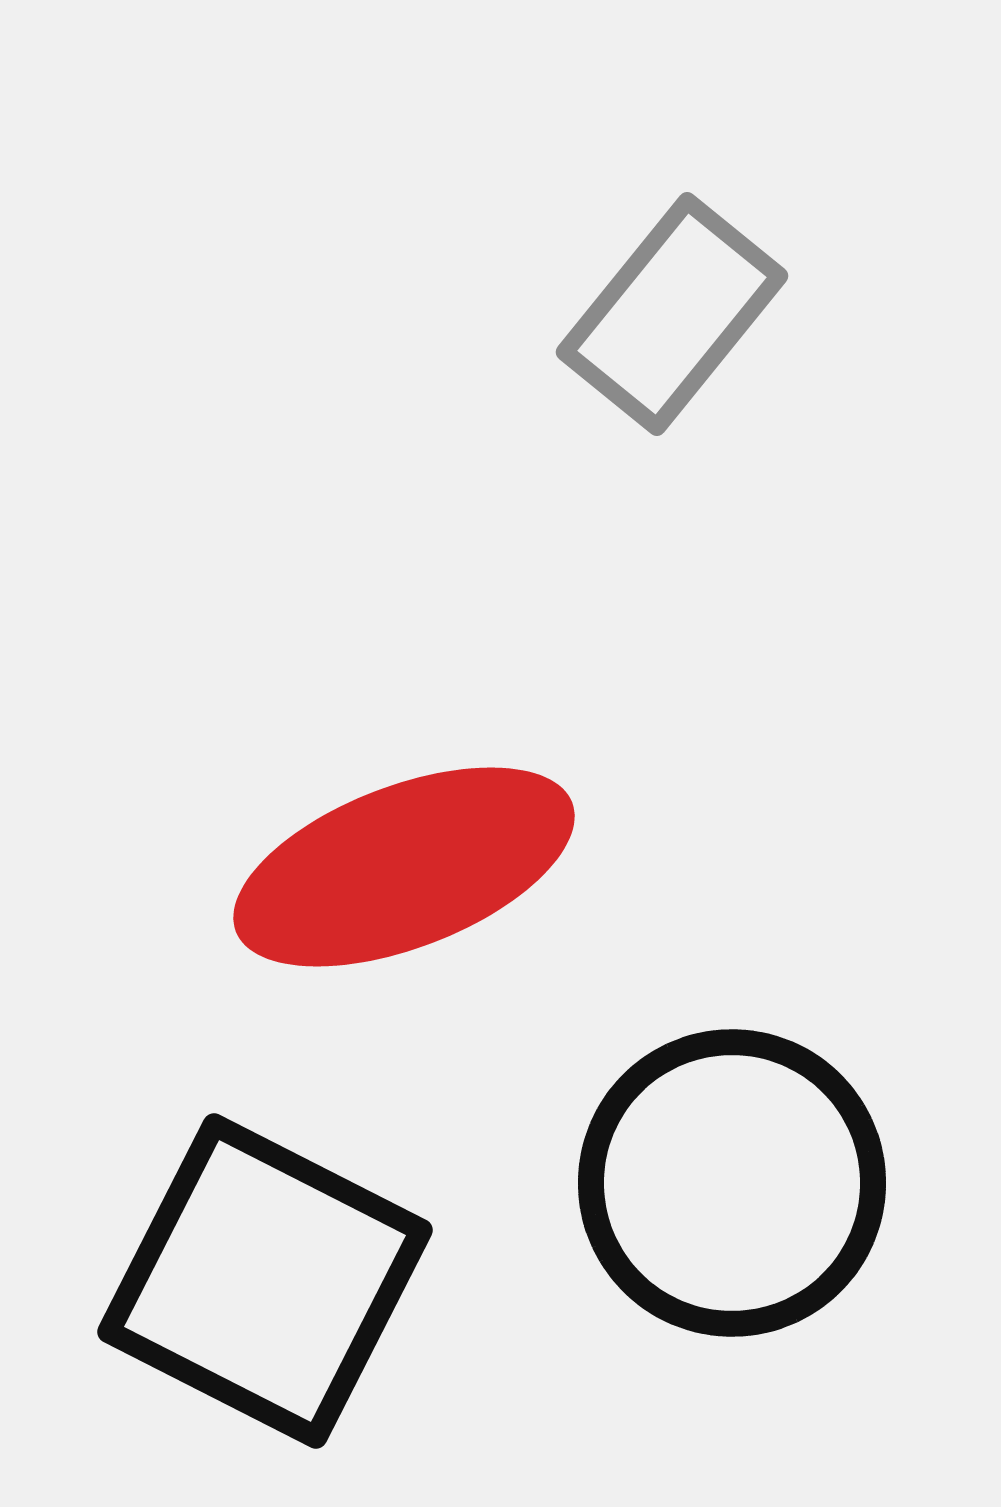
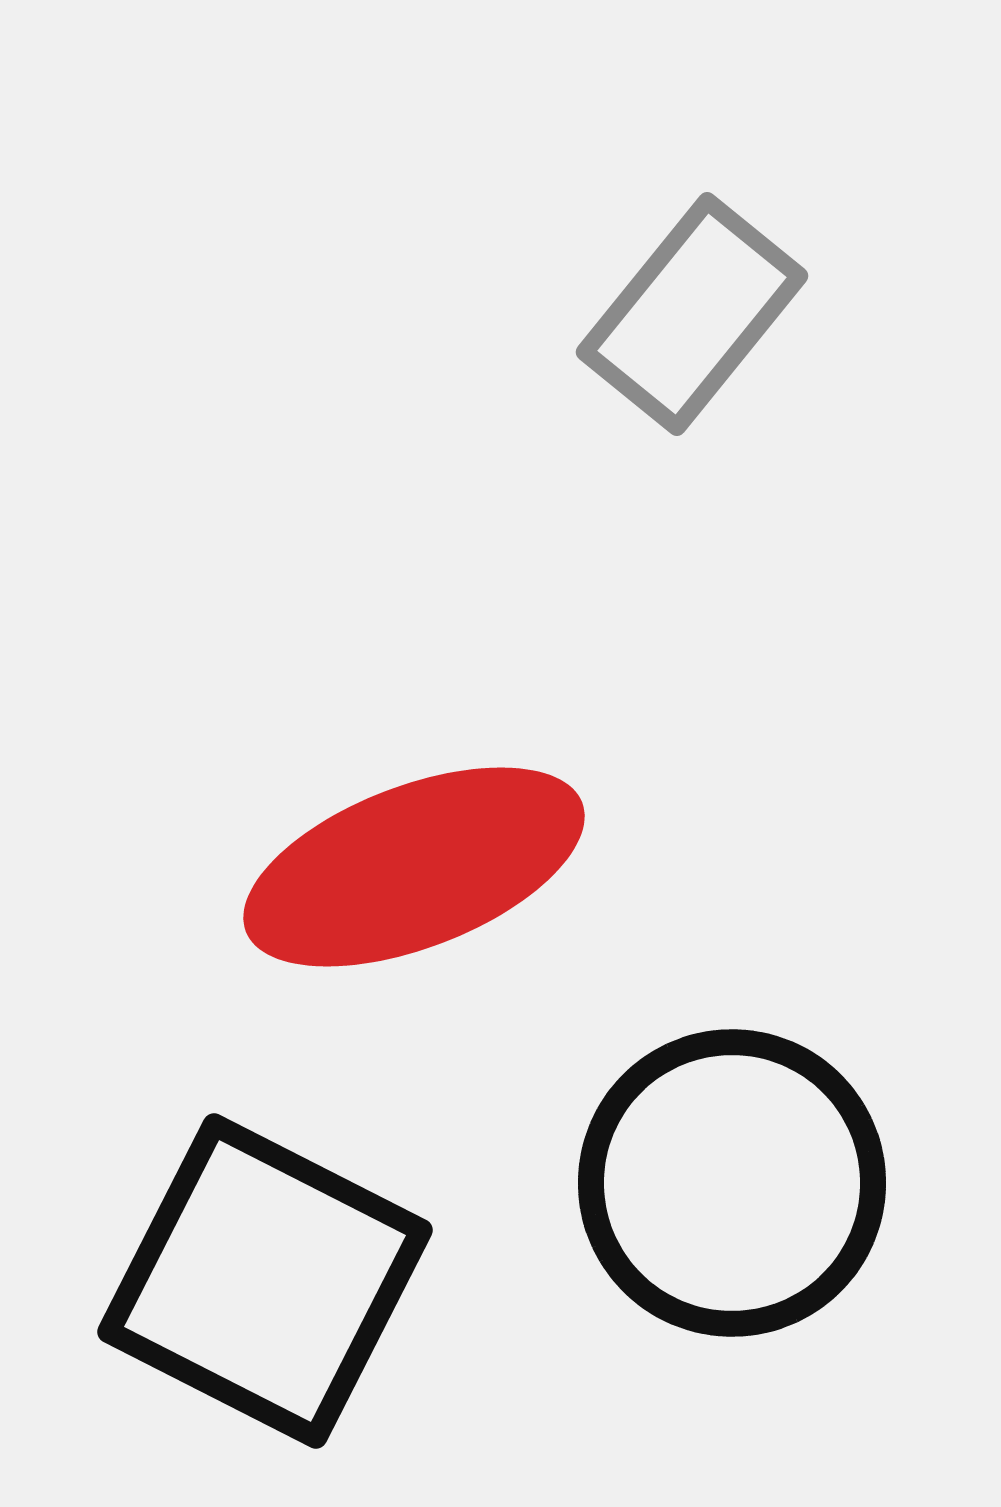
gray rectangle: moved 20 px right
red ellipse: moved 10 px right
